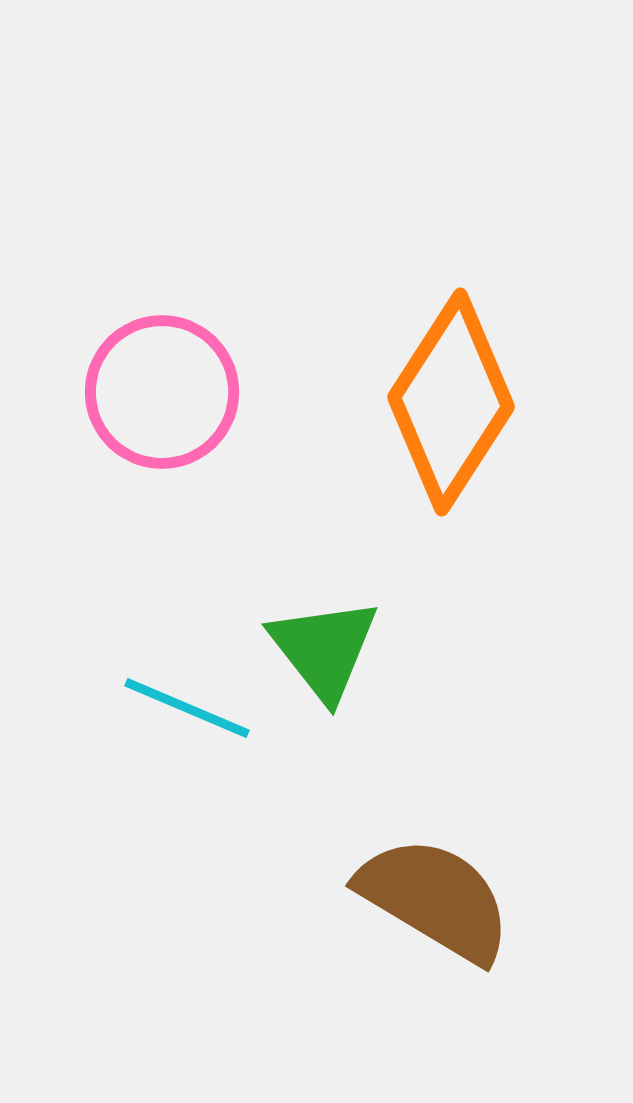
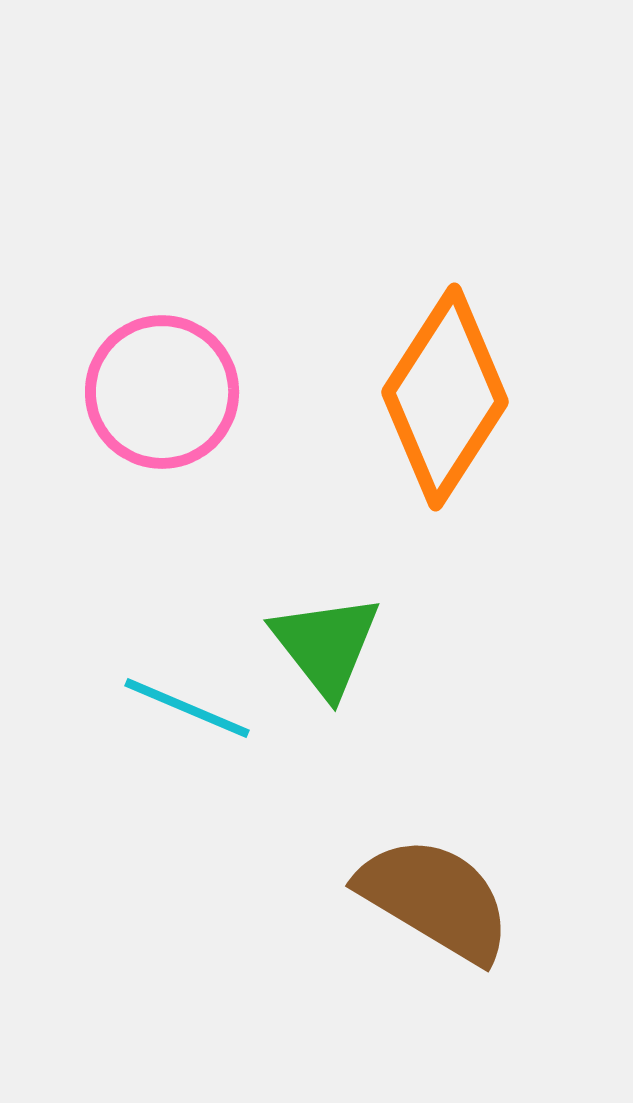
orange diamond: moved 6 px left, 5 px up
green triangle: moved 2 px right, 4 px up
